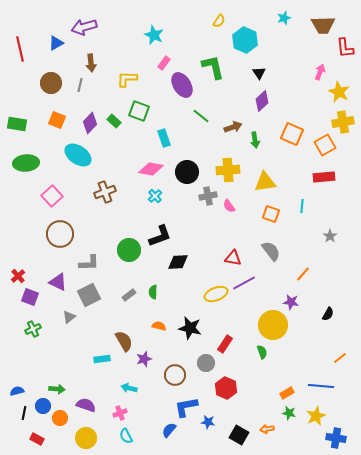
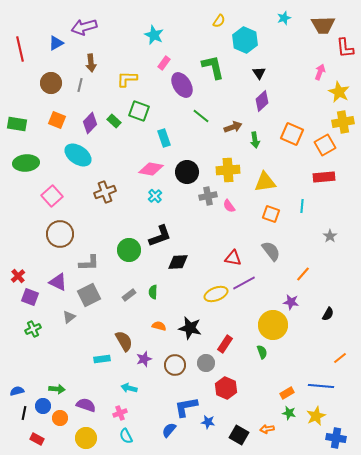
brown circle at (175, 375): moved 10 px up
